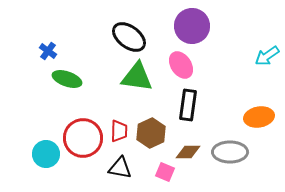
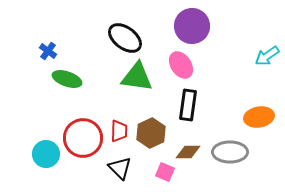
black ellipse: moved 4 px left, 1 px down
black triangle: rotated 35 degrees clockwise
